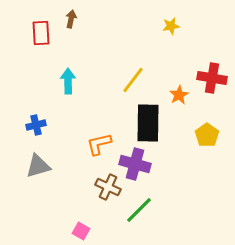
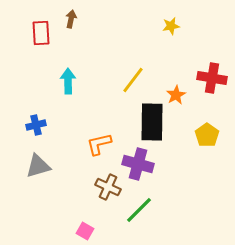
orange star: moved 3 px left
black rectangle: moved 4 px right, 1 px up
purple cross: moved 3 px right
pink square: moved 4 px right
